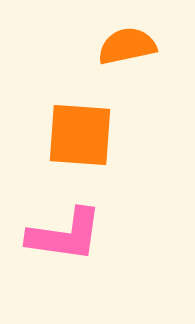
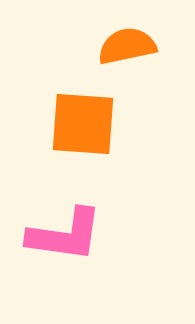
orange square: moved 3 px right, 11 px up
